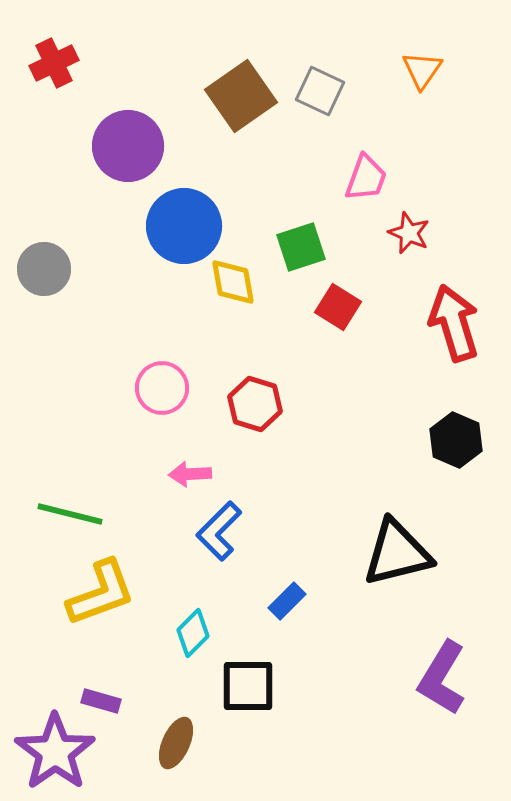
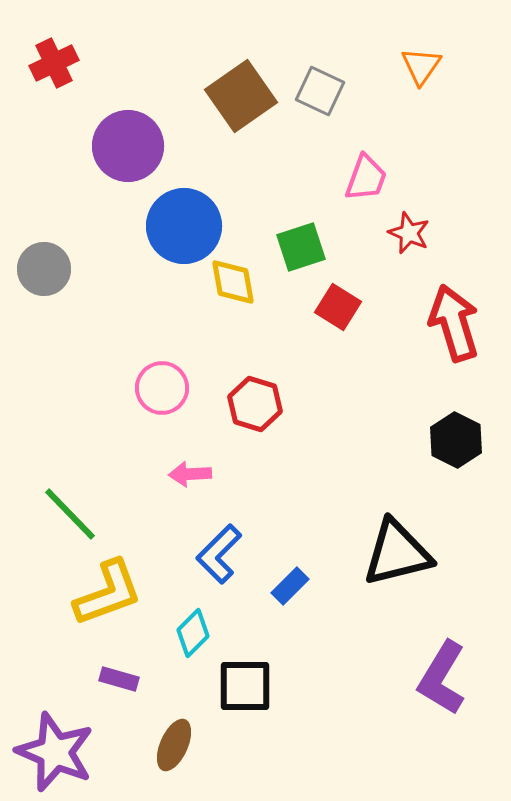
orange triangle: moved 1 px left, 4 px up
black hexagon: rotated 4 degrees clockwise
green line: rotated 32 degrees clockwise
blue L-shape: moved 23 px down
yellow L-shape: moved 7 px right
blue rectangle: moved 3 px right, 15 px up
black square: moved 3 px left
purple rectangle: moved 18 px right, 22 px up
brown ellipse: moved 2 px left, 2 px down
purple star: rotated 14 degrees counterclockwise
